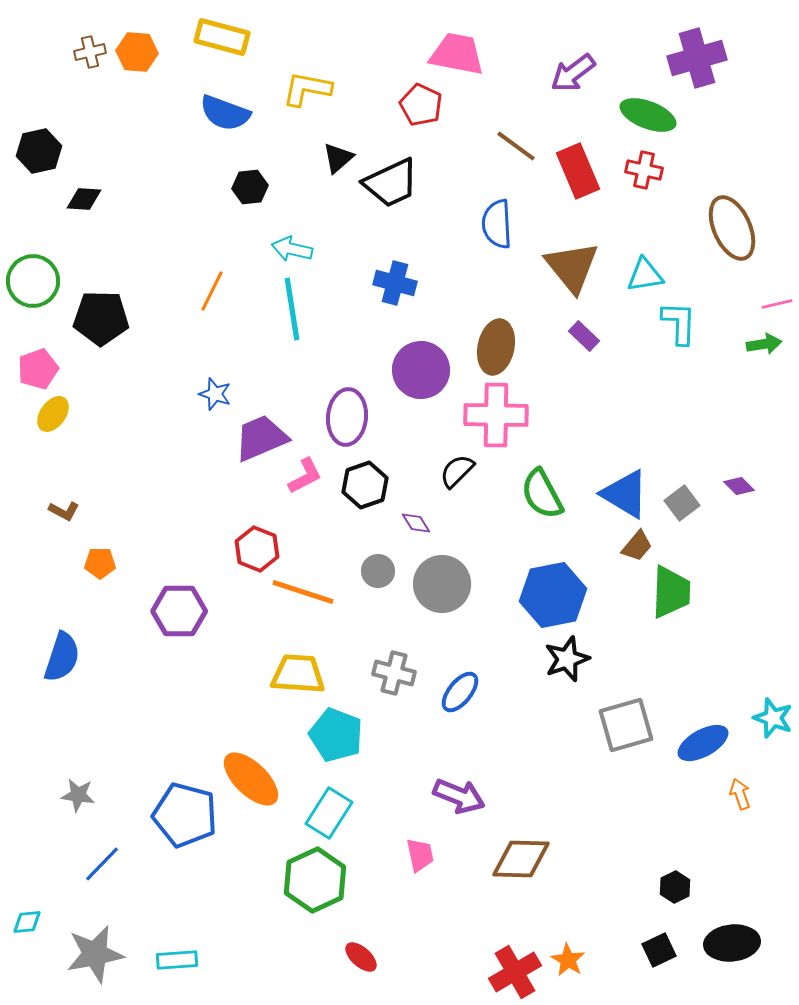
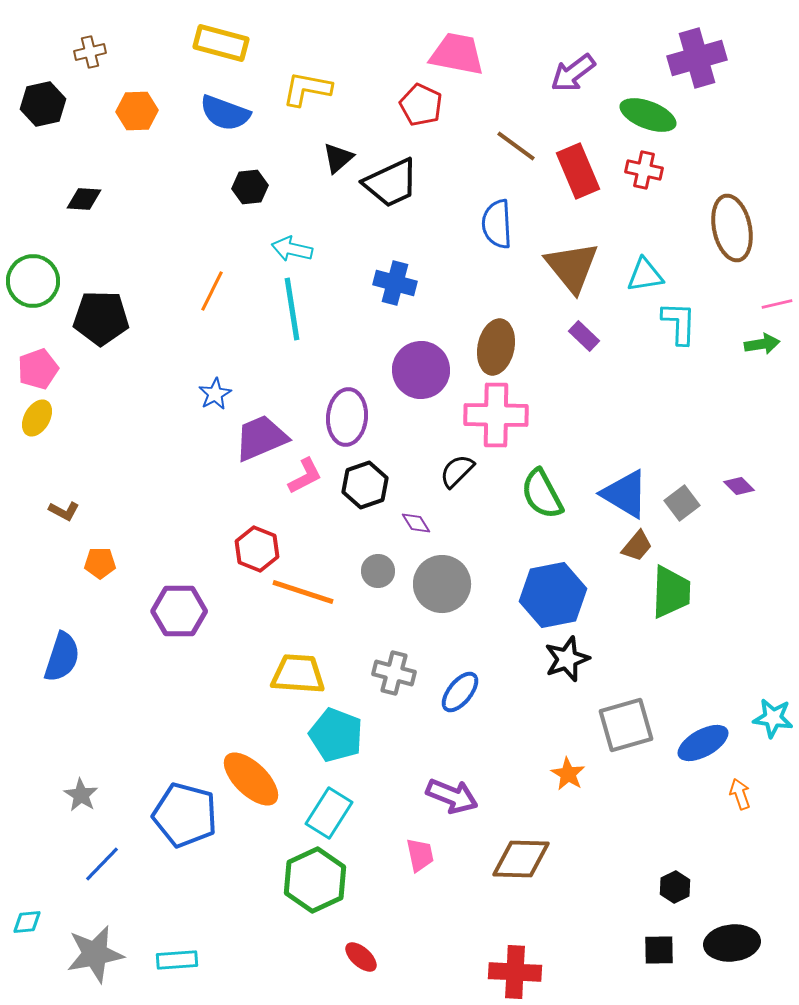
yellow rectangle at (222, 37): moved 1 px left, 6 px down
orange hexagon at (137, 52): moved 59 px down; rotated 6 degrees counterclockwise
black hexagon at (39, 151): moved 4 px right, 47 px up
brown ellipse at (732, 228): rotated 12 degrees clockwise
green arrow at (764, 344): moved 2 px left
blue star at (215, 394): rotated 24 degrees clockwise
yellow ellipse at (53, 414): moved 16 px left, 4 px down; rotated 6 degrees counterclockwise
cyan star at (773, 718): rotated 12 degrees counterclockwise
gray star at (78, 795): moved 3 px right; rotated 24 degrees clockwise
purple arrow at (459, 796): moved 7 px left
black square at (659, 950): rotated 24 degrees clockwise
orange star at (568, 960): moved 186 px up
red cross at (515, 972): rotated 33 degrees clockwise
